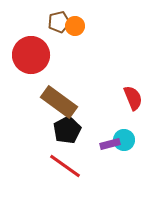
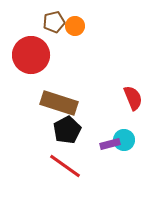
brown pentagon: moved 5 px left
brown rectangle: moved 1 px down; rotated 18 degrees counterclockwise
